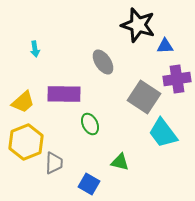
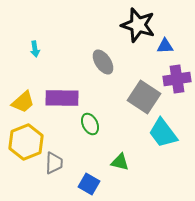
purple rectangle: moved 2 px left, 4 px down
